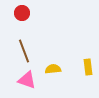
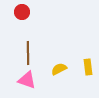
red circle: moved 1 px up
brown line: moved 4 px right, 2 px down; rotated 20 degrees clockwise
yellow semicircle: moved 6 px right; rotated 21 degrees counterclockwise
